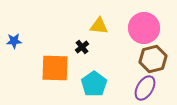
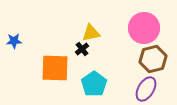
yellow triangle: moved 8 px left, 7 px down; rotated 18 degrees counterclockwise
black cross: moved 2 px down
purple ellipse: moved 1 px right, 1 px down
